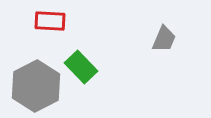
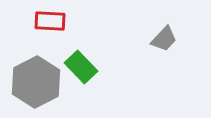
gray trapezoid: rotated 20 degrees clockwise
gray hexagon: moved 4 px up
